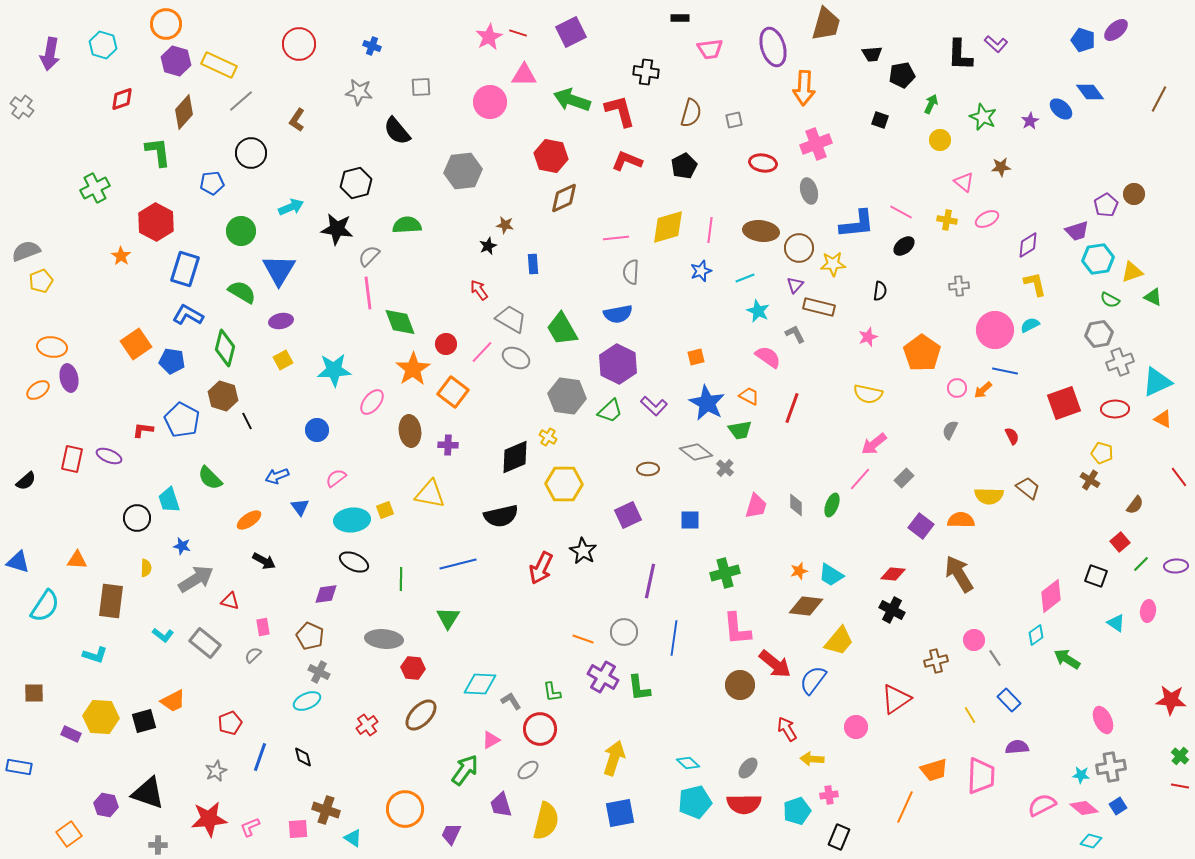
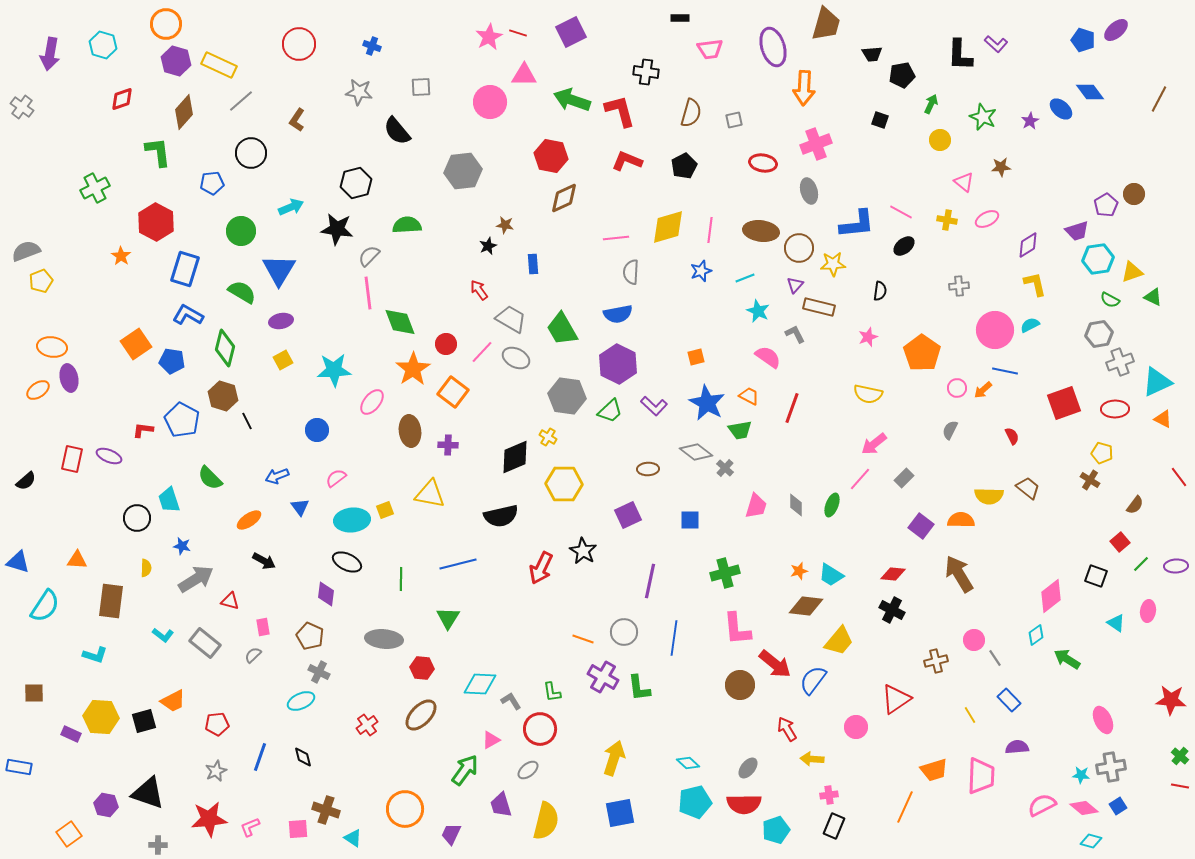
black ellipse at (354, 562): moved 7 px left
purple diamond at (326, 594): rotated 75 degrees counterclockwise
red hexagon at (413, 668): moved 9 px right
cyan ellipse at (307, 701): moved 6 px left
red pentagon at (230, 723): moved 13 px left, 1 px down; rotated 15 degrees clockwise
cyan pentagon at (797, 811): moved 21 px left, 19 px down
black rectangle at (839, 837): moved 5 px left, 11 px up
